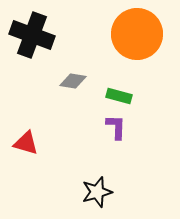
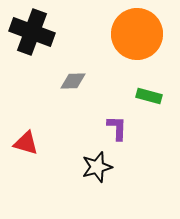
black cross: moved 3 px up
gray diamond: rotated 12 degrees counterclockwise
green rectangle: moved 30 px right
purple L-shape: moved 1 px right, 1 px down
black star: moved 25 px up
